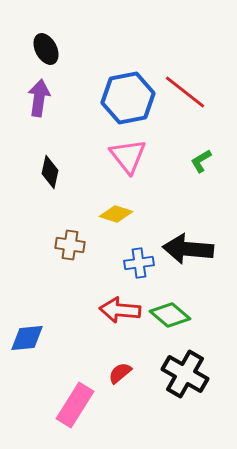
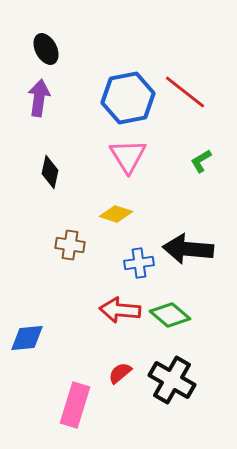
pink triangle: rotated 6 degrees clockwise
black cross: moved 13 px left, 6 px down
pink rectangle: rotated 15 degrees counterclockwise
